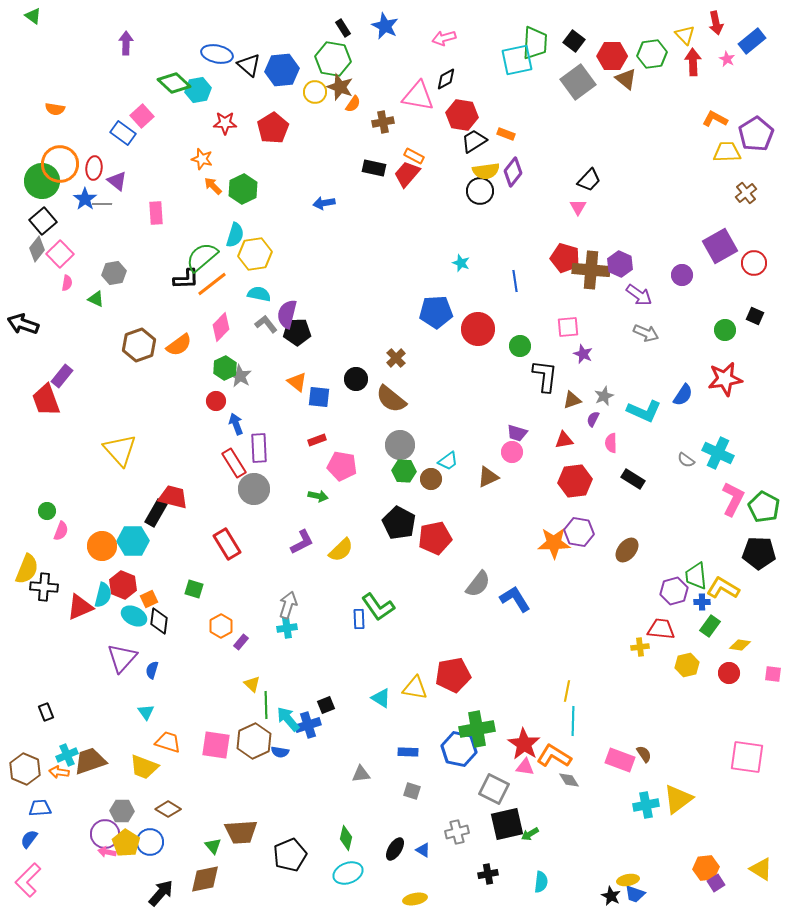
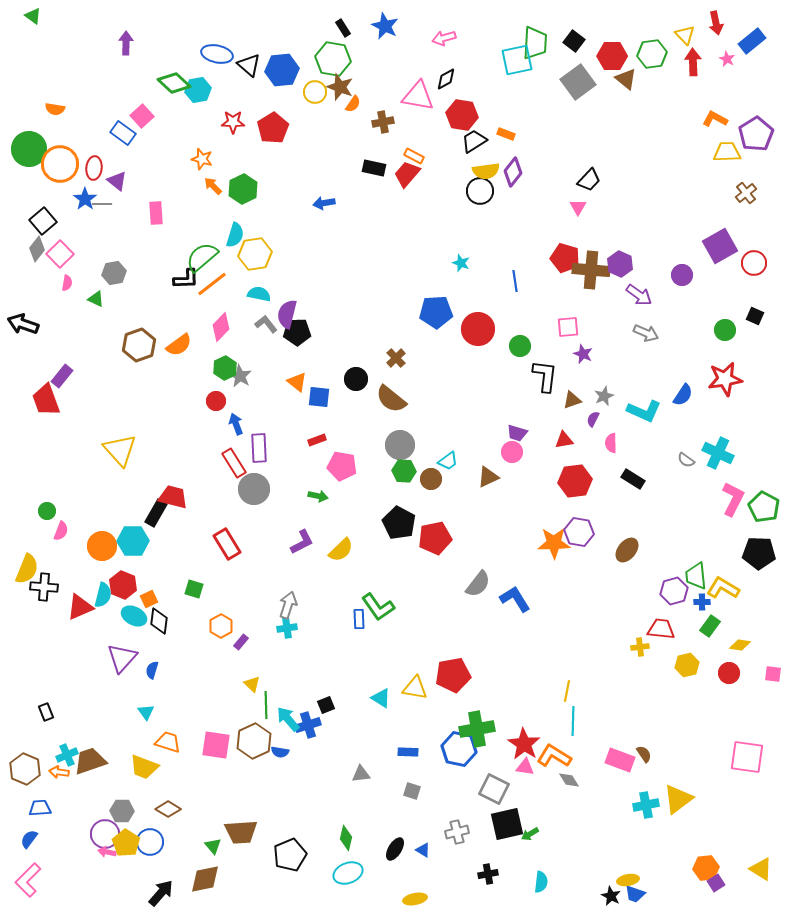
red star at (225, 123): moved 8 px right, 1 px up
green circle at (42, 181): moved 13 px left, 32 px up
